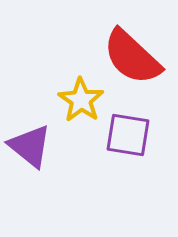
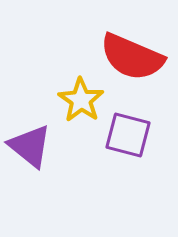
red semicircle: rotated 20 degrees counterclockwise
purple square: rotated 6 degrees clockwise
